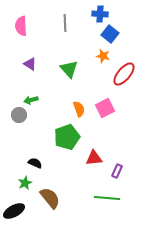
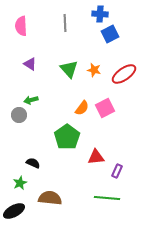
blue square: rotated 24 degrees clockwise
orange star: moved 9 px left, 14 px down
red ellipse: rotated 15 degrees clockwise
orange semicircle: moved 3 px right, 1 px up; rotated 56 degrees clockwise
green pentagon: rotated 15 degrees counterclockwise
red triangle: moved 2 px right, 1 px up
black semicircle: moved 2 px left
green star: moved 5 px left
brown semicircle: rotated 45 degrees counterclockwise
